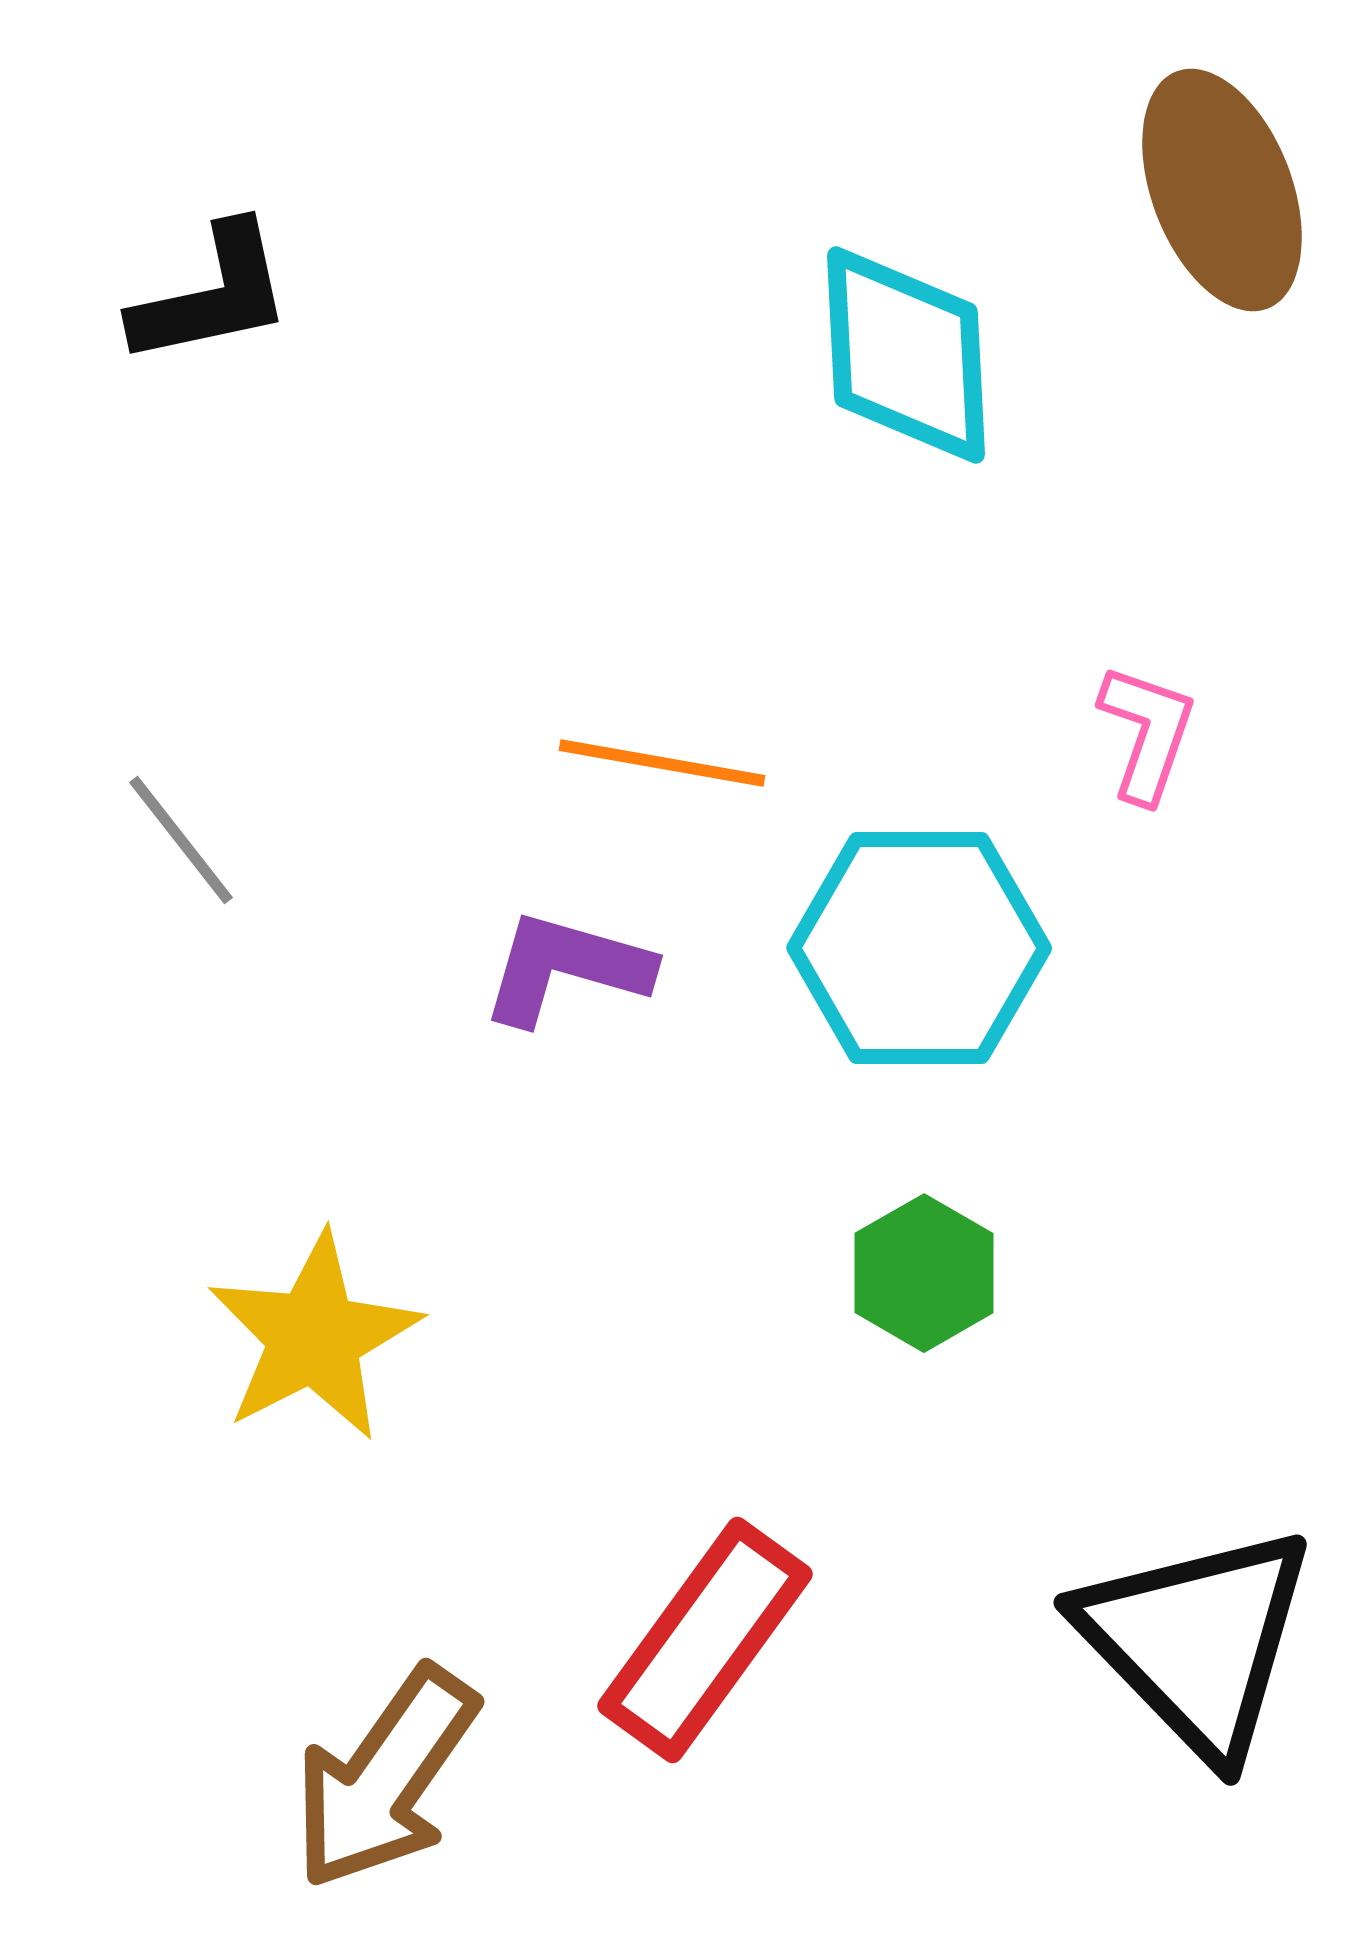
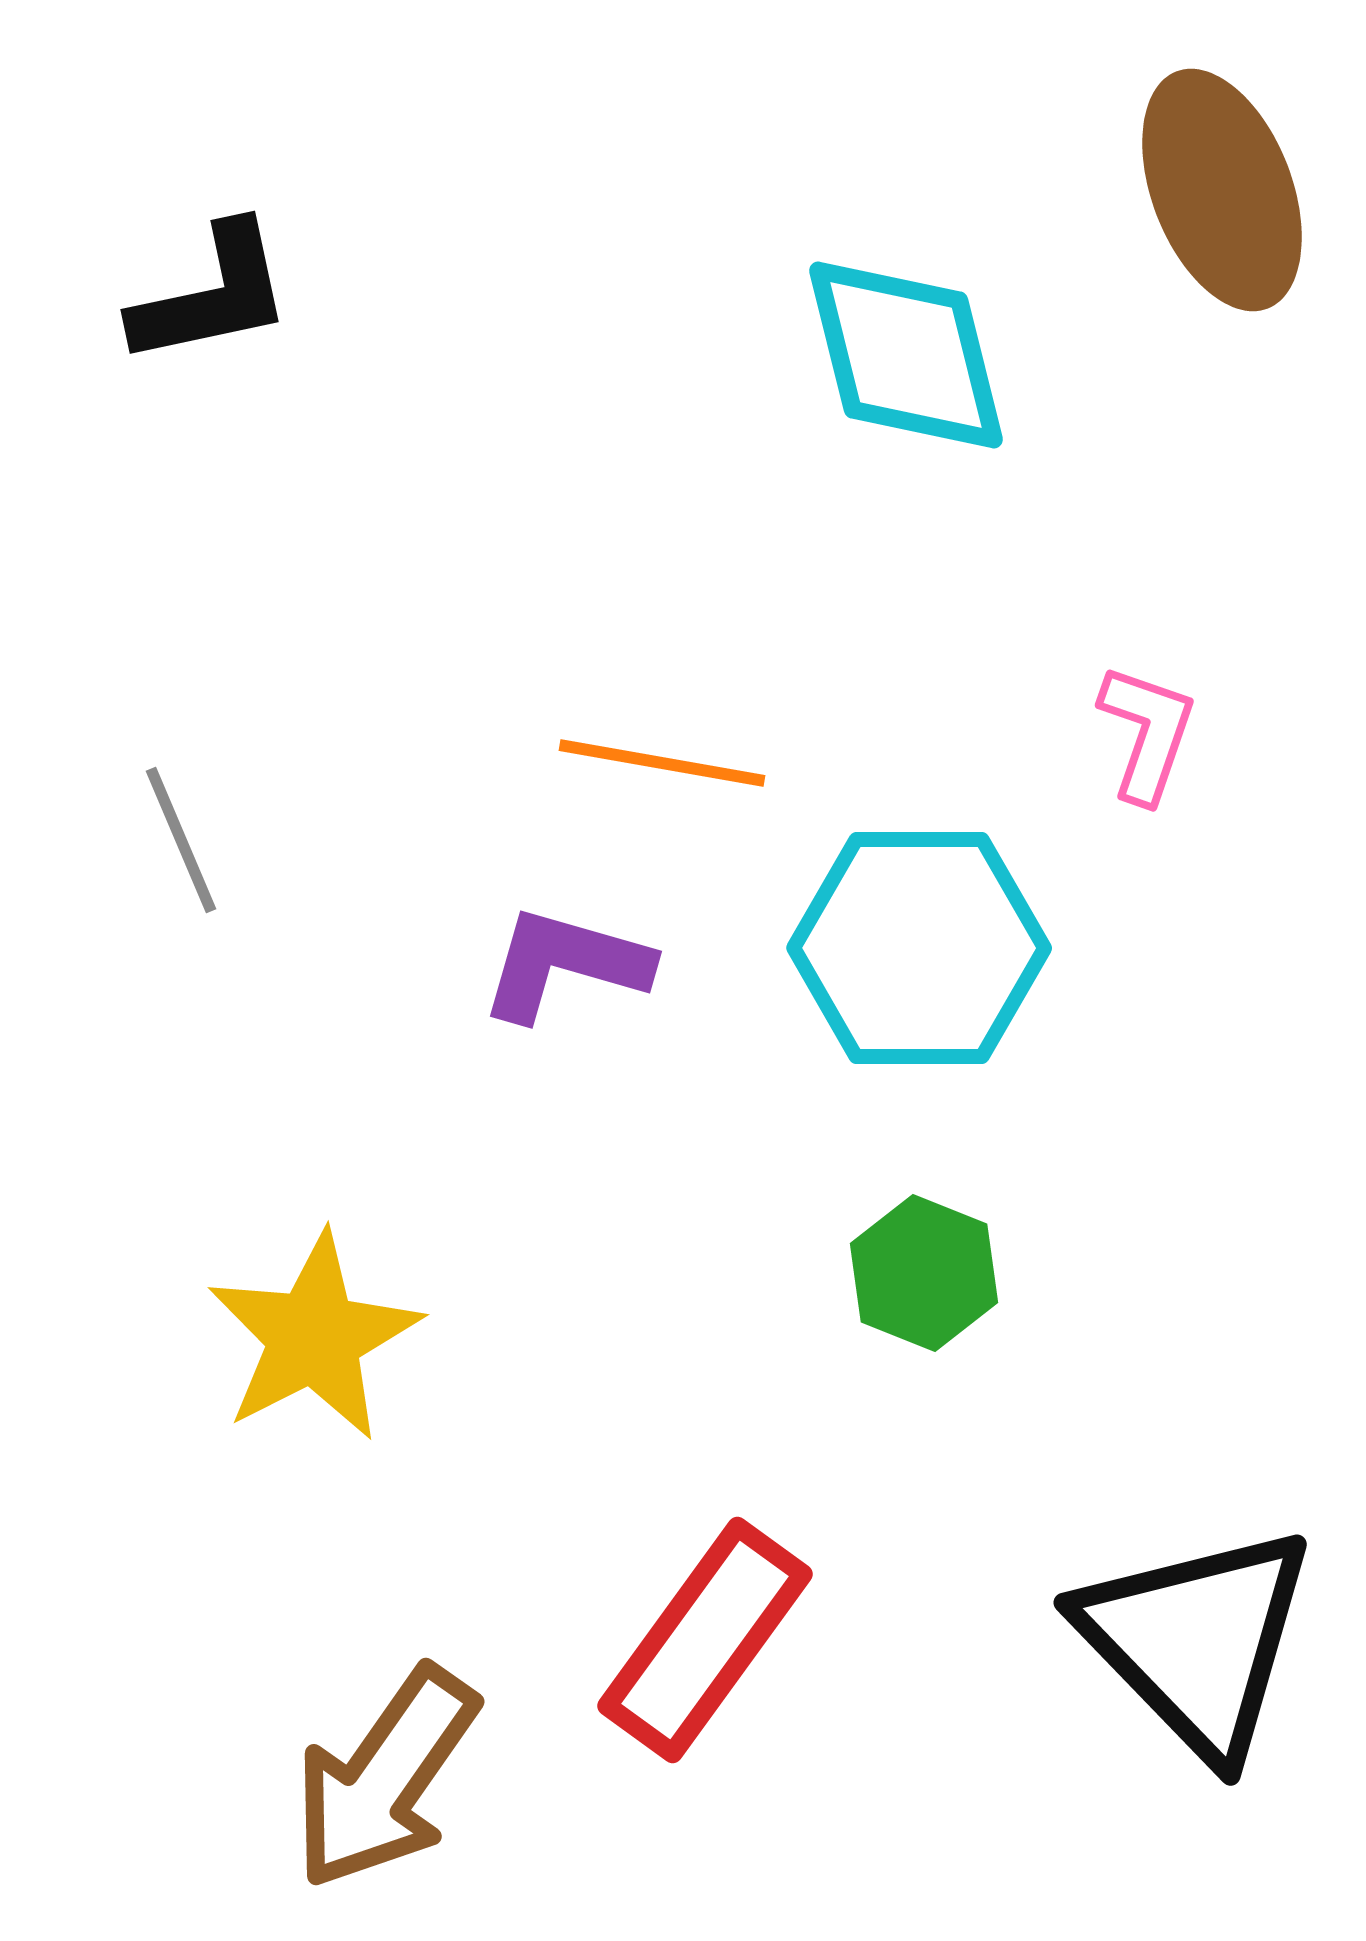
cyan diamond: rotated 11 degrees counterclockwise
gray line: rotated 15 degrees clockwise
purple L-shape: moved 1 px left, 4 px up
green hexagon: rotated 8 degrees counterclockwise
